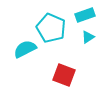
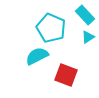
cyan rectangle: rotated 66 degrees clockwise
cyan semicircle: moved 12 px right, 7 px down
red square: moved 2 px right
